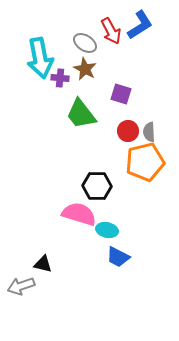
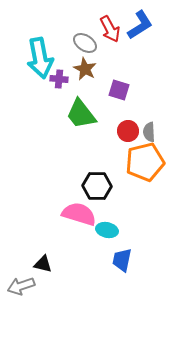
red arrow: moved 1 px left, 2 px up
purple cross: moved 1 px left, 1 px down
purple square: moved 2 px left, 4 px up
blue trapezoid: moved 4 px right, 3 px down; rotated 75 degrees clockwise
